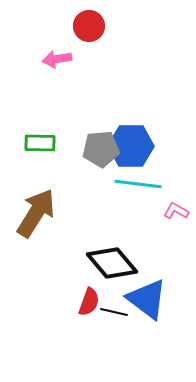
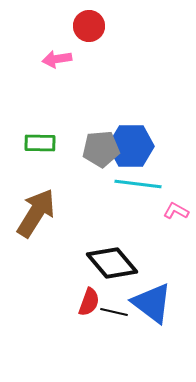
blue triangle: moved 5 px right, 4 px down
